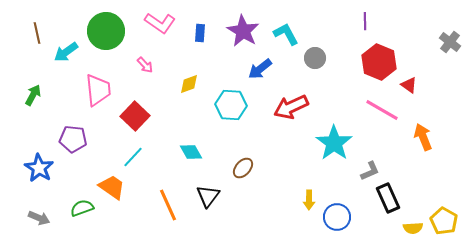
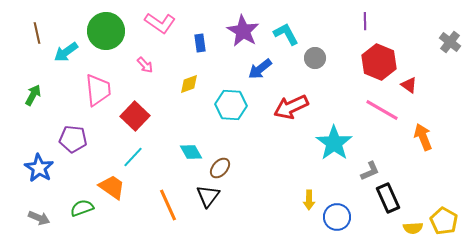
blue rectangle: moved 10 px down; rotated 12 degrees counterclockwise
brown ellipse: moved 23 px left
